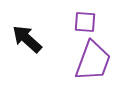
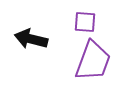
black arrow: moved 4 px right; rotated 28 degrees counterclockwise
